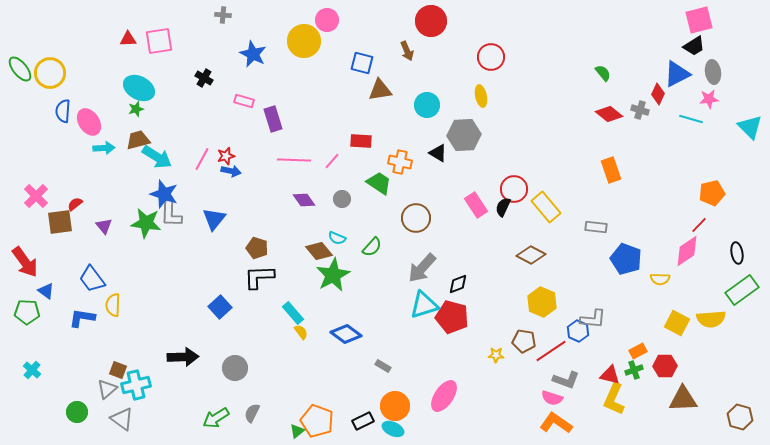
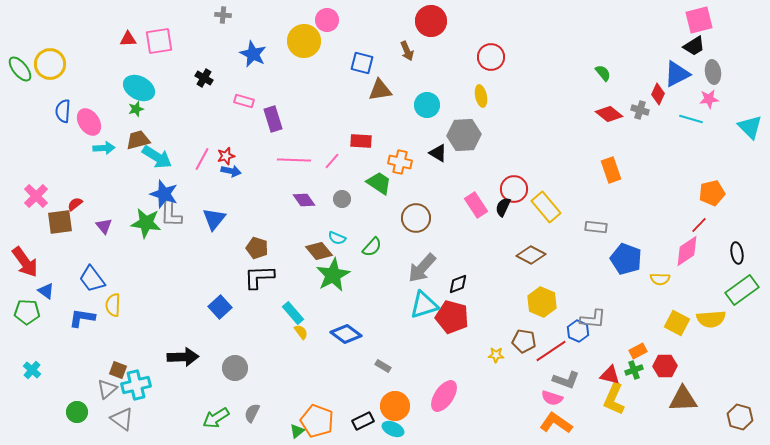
yellow circle at (50, 73): moved 9 px up
